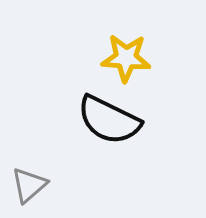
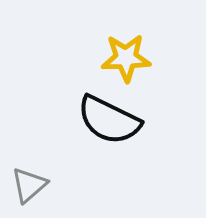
yellow star: rotated 6 degrees counterclockwise
